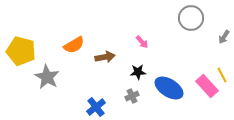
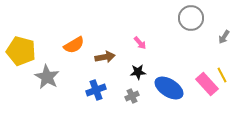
pink arrow: moved 2 px left, 1 px down
pink rectangle: moved 2 px up
blue cross: moved 17 px up; rotated 18 degrees clockwise
